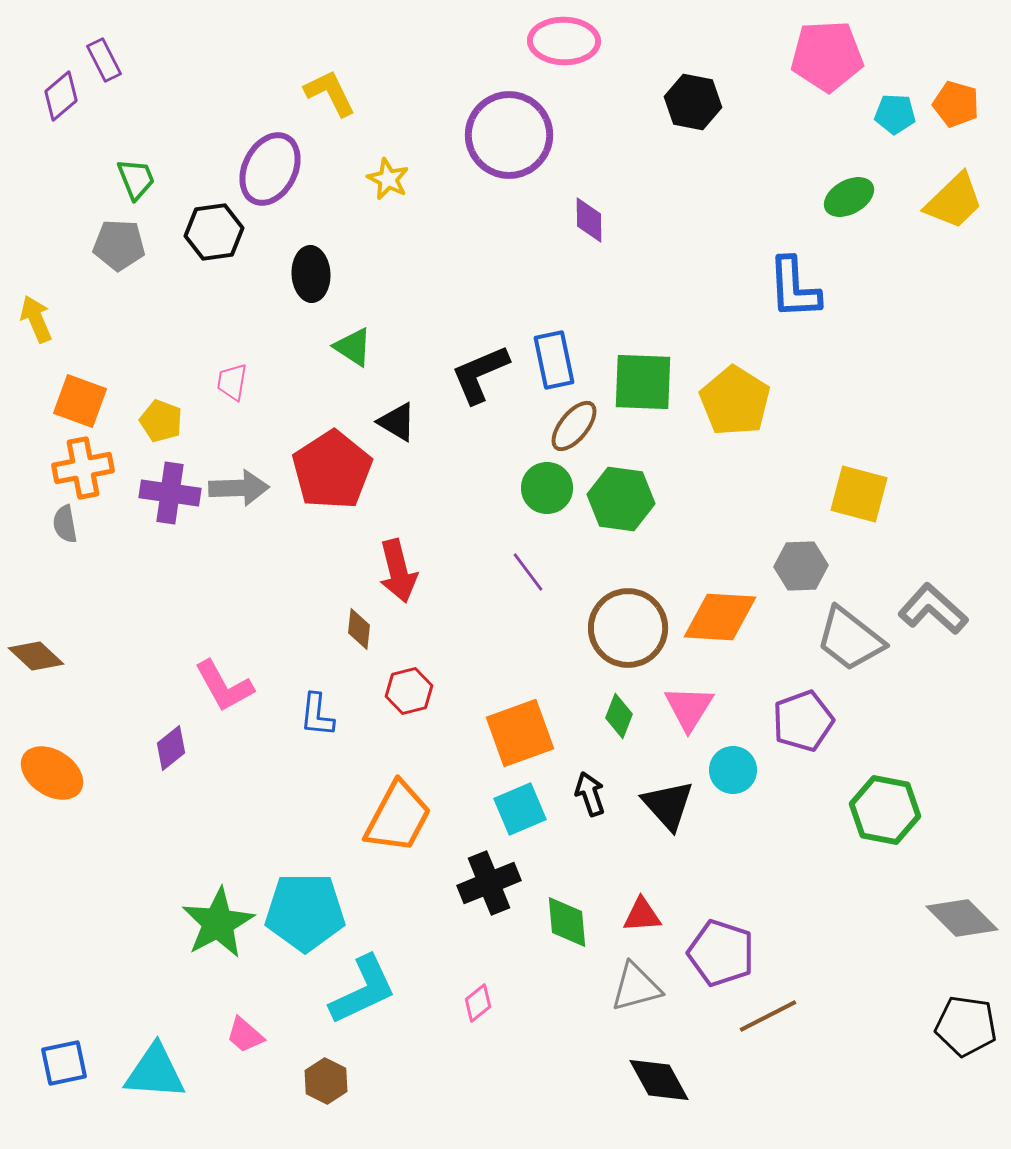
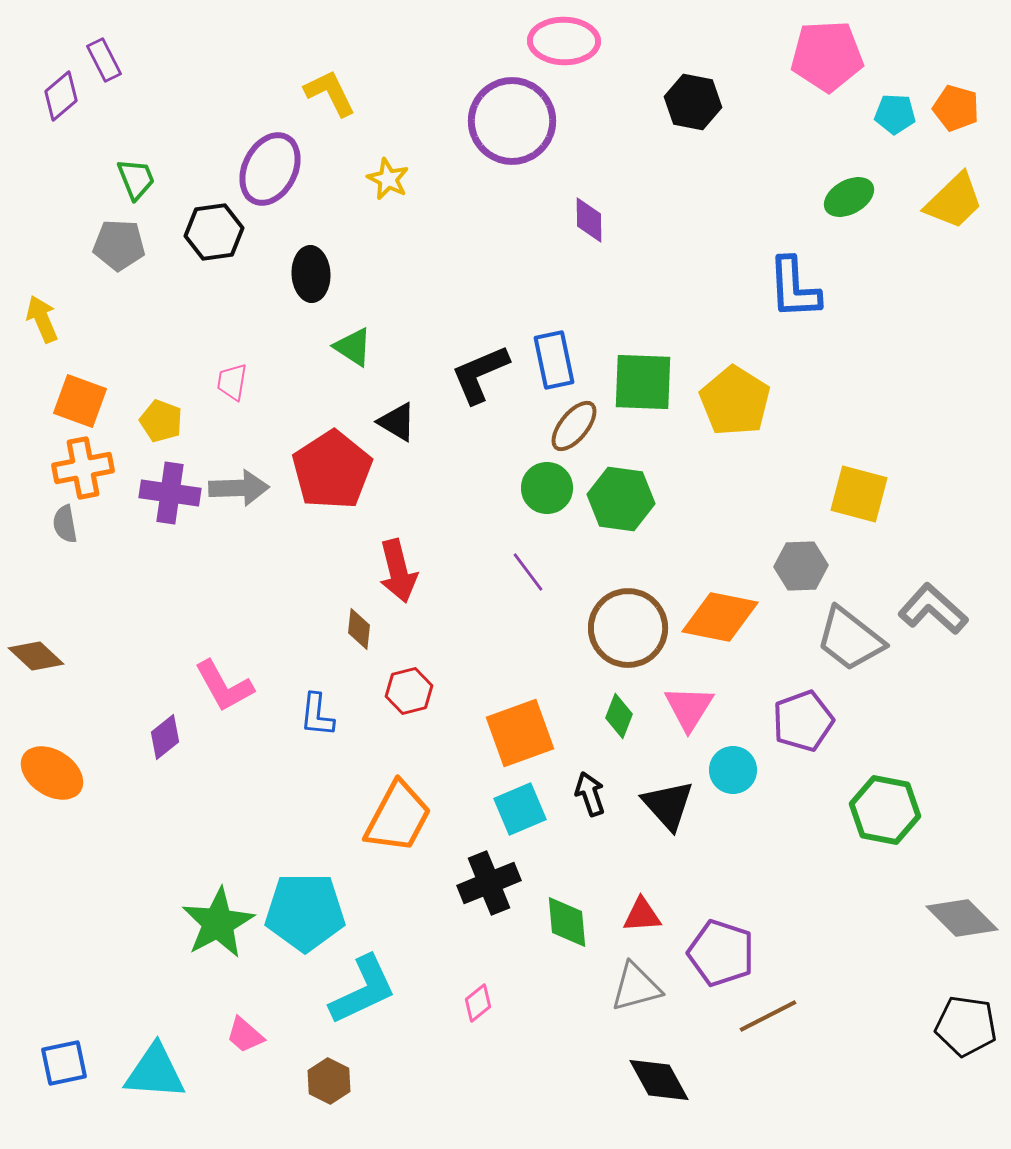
orange pentagon at (956, 104): moved 4 px down
purple circle at (509, 135): moved 3 px right, 14 px up
yellow arrow at (36, 319): moved 6 px right
orange diamond at (720, 617): rotated 8 degrees clockwise
purple diamond at (171, 748): moved 6 px left, 11 px up
brown hexagon at (326, 1081): moved 3 px right
